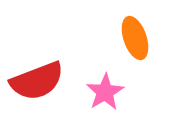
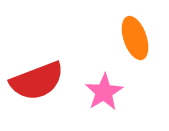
pink star: moved 1 px left
